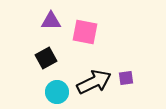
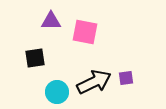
black square: moved 11 px left; rotated 20 degrees clockwise
